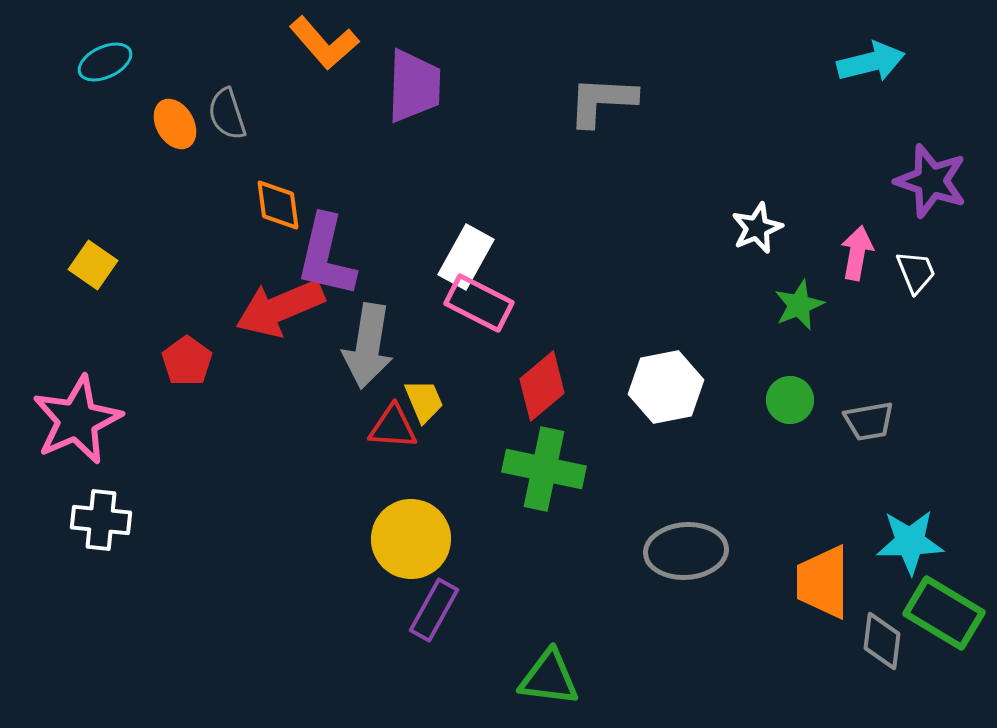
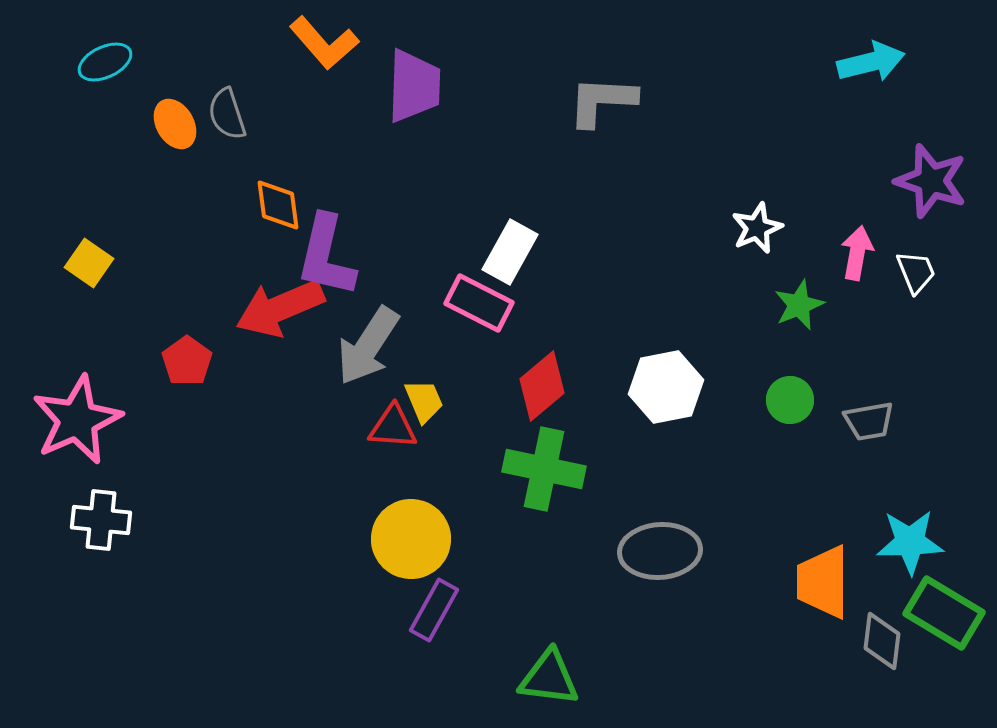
white rectangle: moved 44 px right, 5 px up
yellow square: moved 4 px left, 2 px up
gray arrow: rotated 24 degrees clockwise
gray ellipse: moved 26 px left
